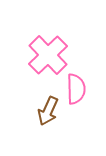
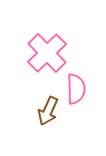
pink cross: moved 1 px left, 2 px up
